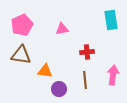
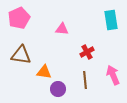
pink pentagon: moved 3 px left, 7 px up
pink triangle: rotated 16 degrees clockwise
red cross: rotated 24 degrees counterclockwise
orange triangle: moved 1 px left, 1 px down
pink arrow: rotated 30 degrees counterclockwise
purple circle: moved 1 px left
